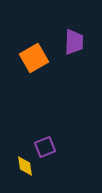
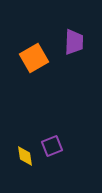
purple square: moved 7 px right, 1 px up
yellow diamond: moved 10 px up
